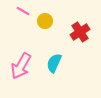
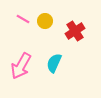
pink line: moved 8 px down
red cross: moved 5 px left, 1 px up
